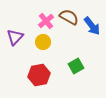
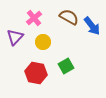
pink cross: moved 12 px left, 3 px up
green square: moved 10 px left
red hexagon: moved 3 px left, 2 px up; rotated 20 degrees clockwise
